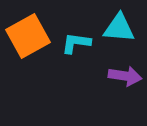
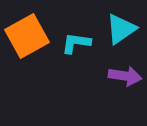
cyan triangle: moved 2 px right, 1 px down; rotated 40 degrees counterclockwise
orange square: moved 1 px left
